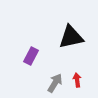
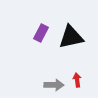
purple rectangle: moved 10 px right, 23 px up
gray arrow: moved 1 px left, 2 px down; rotated 60 degrees clockwise
